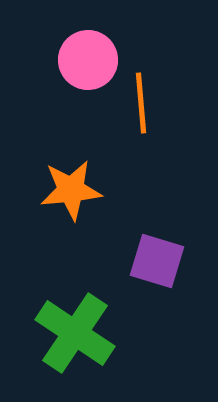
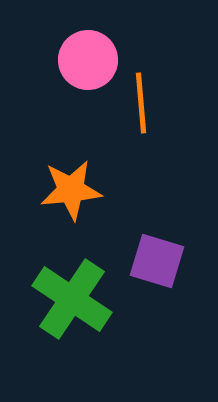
green cross: moved 3 px left, 34 px up
